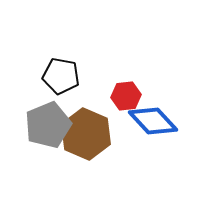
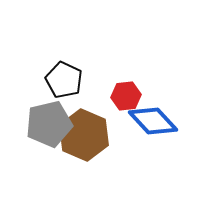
black pentagon: moved 3 px right, 4 px down; rotated 15 degrees clockwise
gray pentagon: moved 1 px right, 1 px up; rotated 9 degrees clockwise
brown hexagon: moved 2 px left, 1 px down
